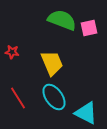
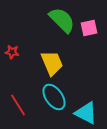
green semicircle: rotated 24 degrees clockwise
red line: moved 7 px down
